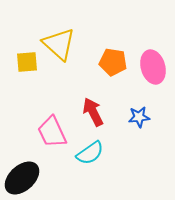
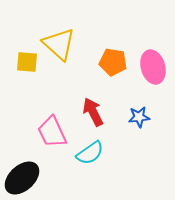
yellow square: rotated 10 degrees clockwise
